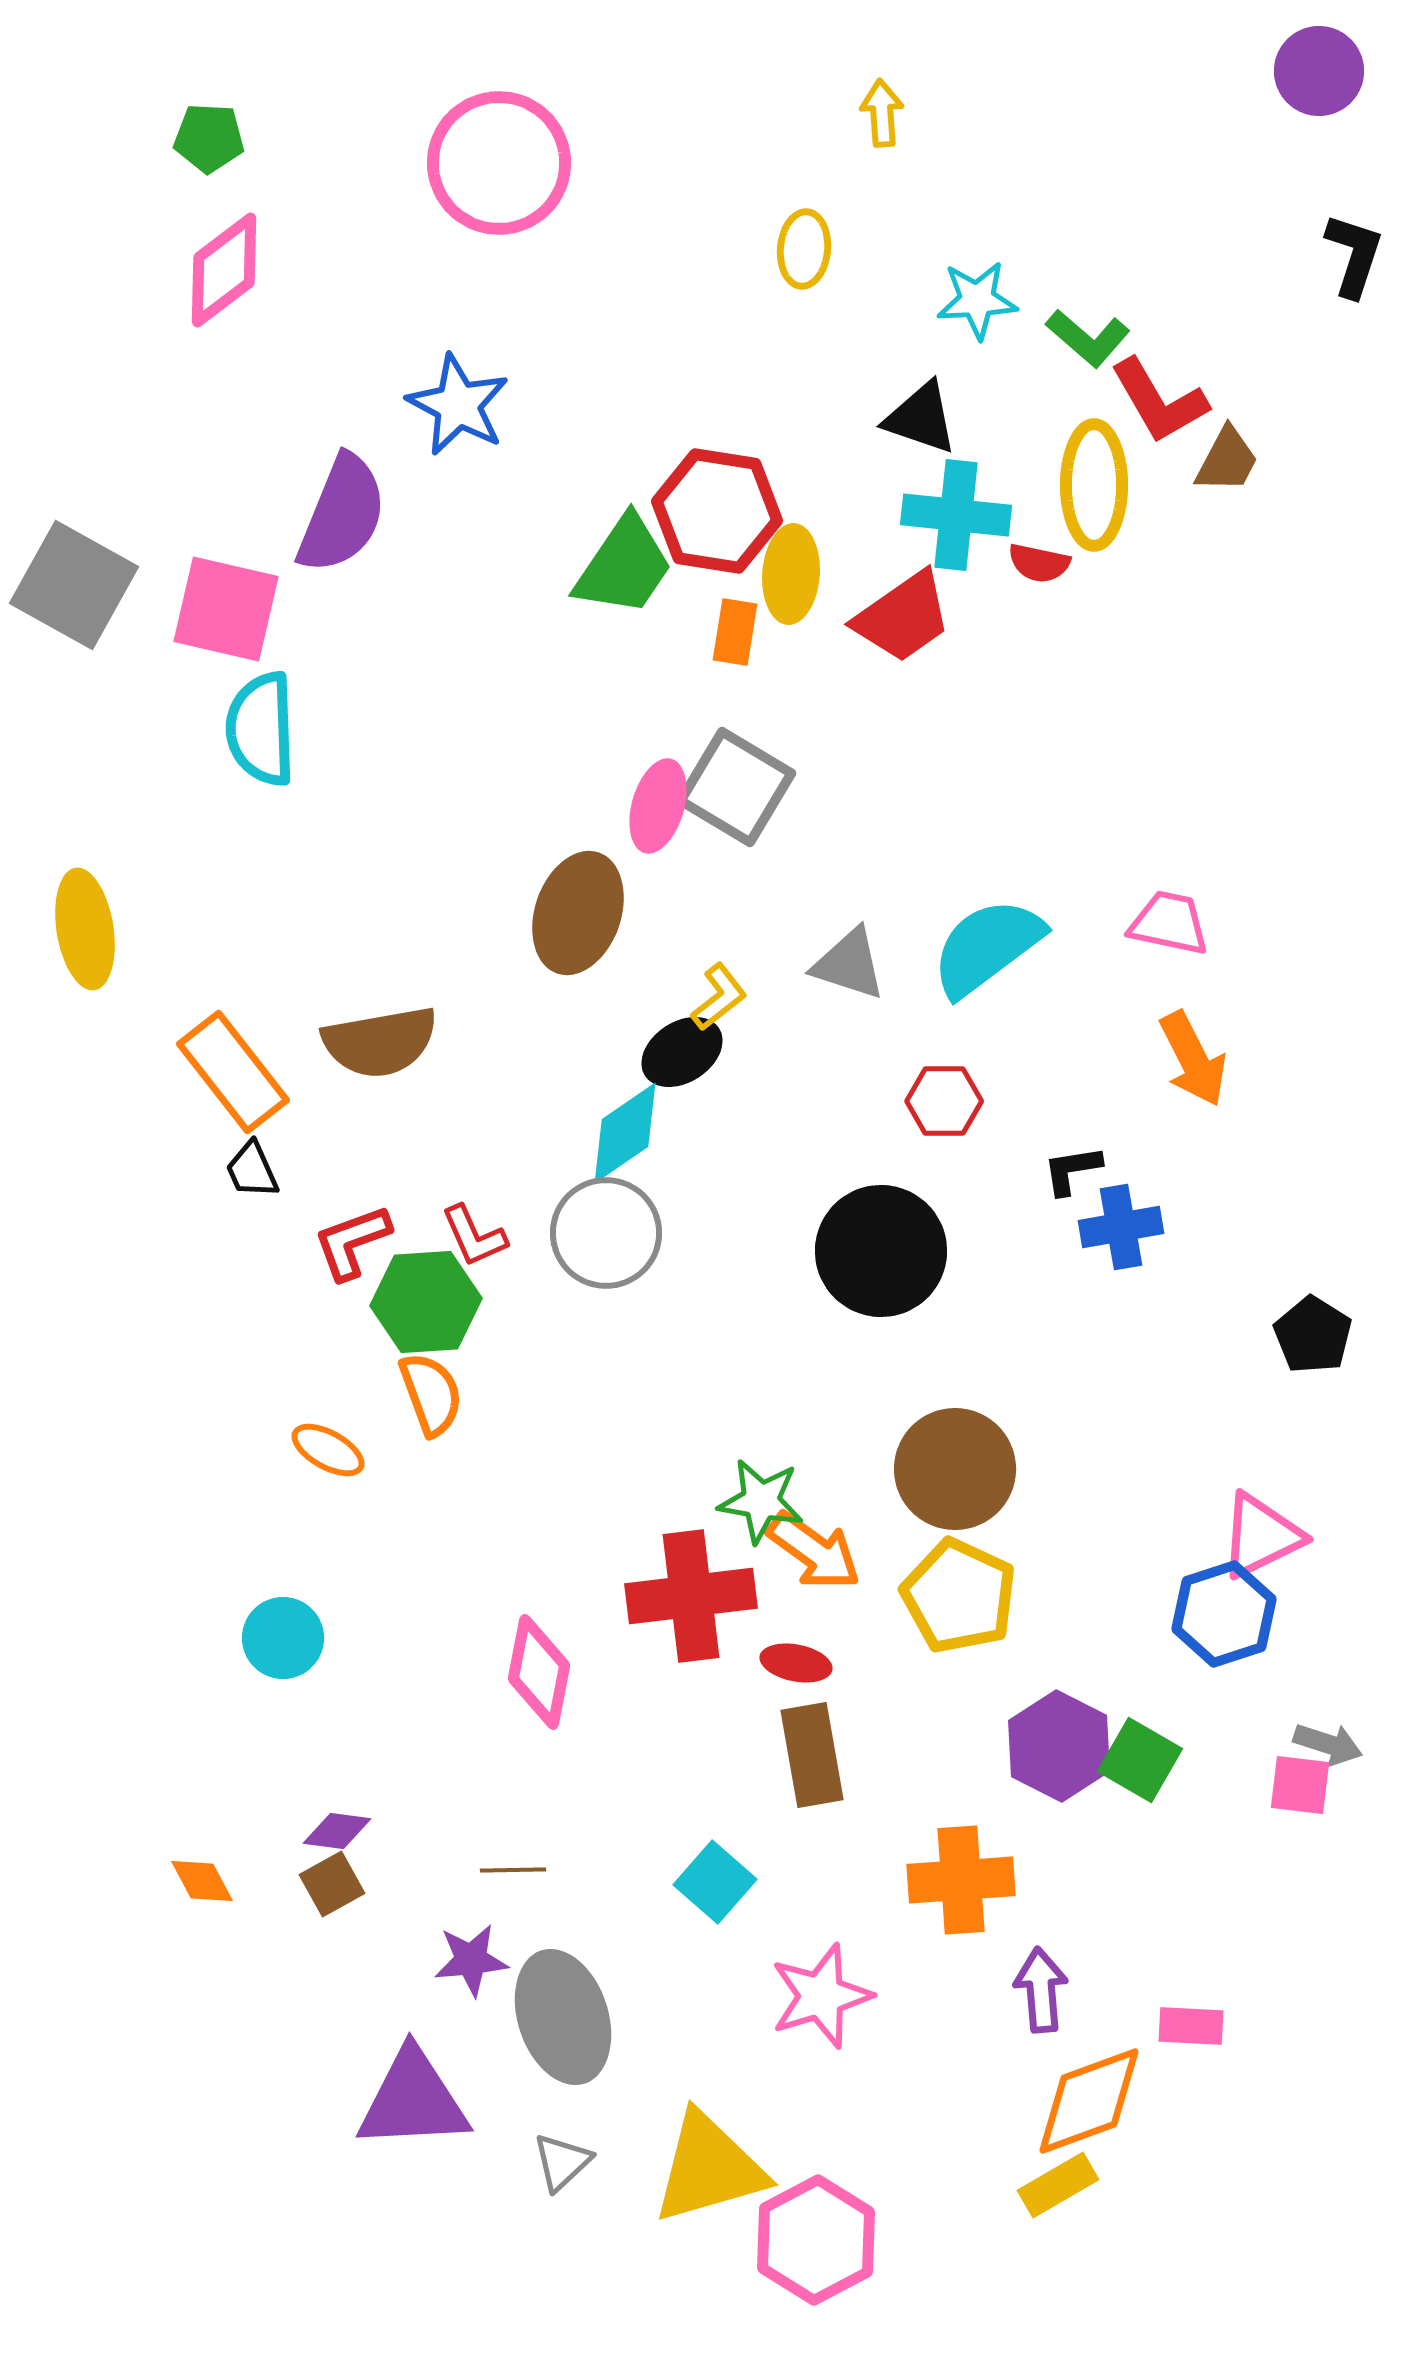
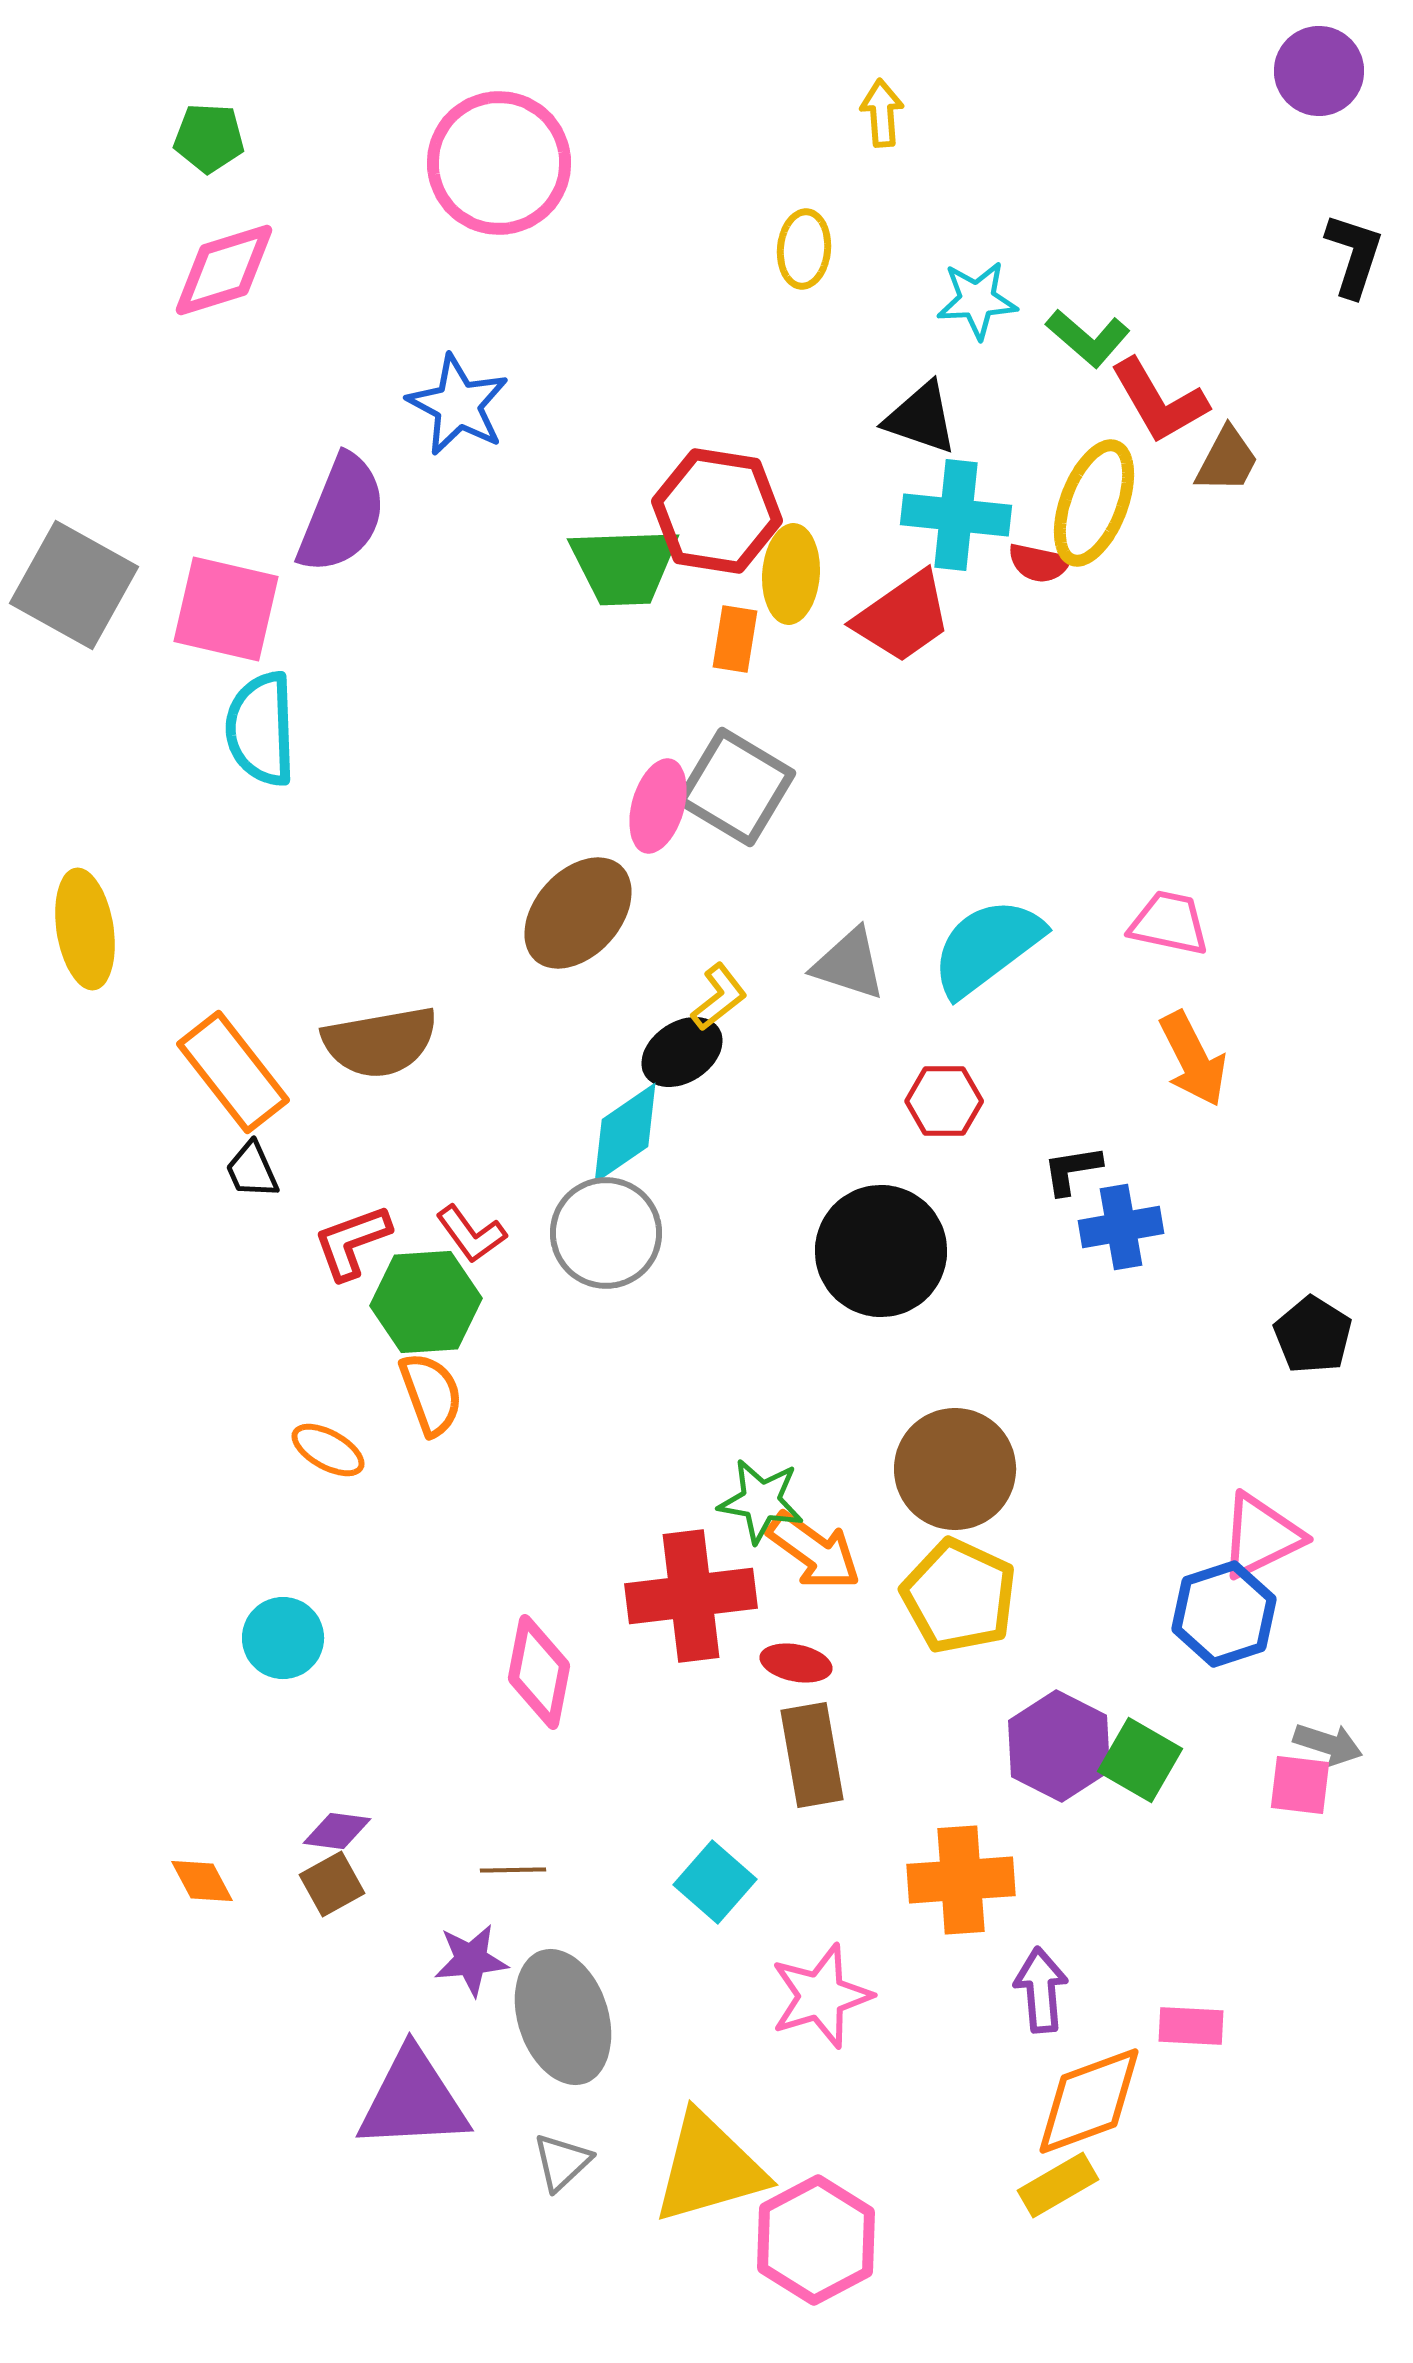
pink diamond at (224, 270): rotated 20 degrees clockwise
yellow ellipse at (1094, 485): moved 18 px down; rotated 21 degrees clockwise
green trapezoid at (624, 566): rotated 54 degrees clockwise
orange rectangle at (735, 632): moved 7 px down
brown ellipse at (578, 913): rotated 23 degrees clockwise
red L-shape at (474, 1236): moved 3 px left, 2 px up; rotated 12 degrees counterclockwise
